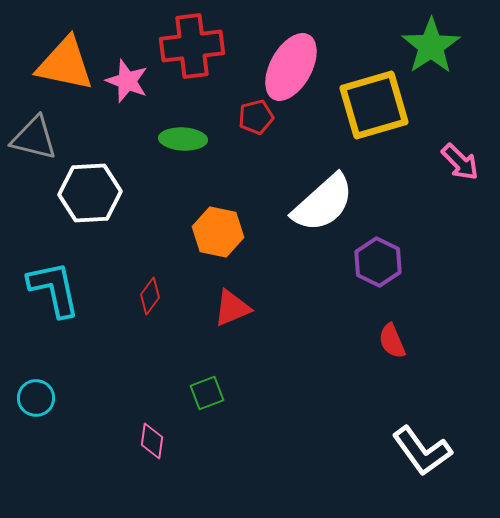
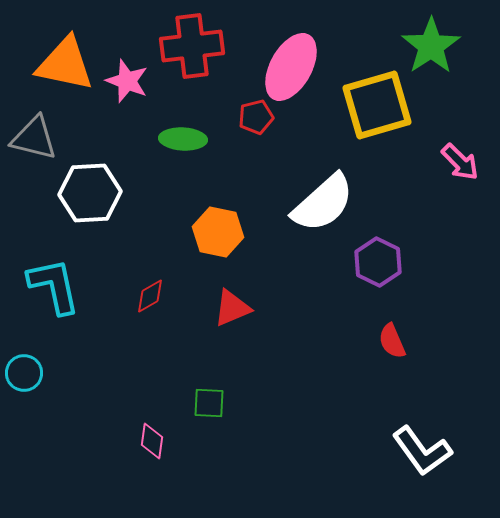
yellow square: moved 3 px right
cyan L-shape: moved 3 px up
red diamond: rotated 24 degrees clockwise
green square: moved 2 px right, 10 px down; rotated 24 degrees clockwise
cyan circle: moved 12 px left, 25 px up
